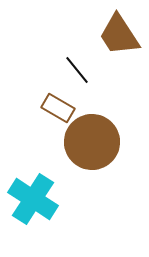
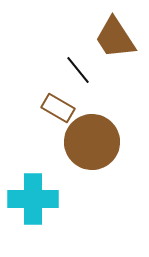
brown trapezoid: moved 4 px left, 3 px down
black line: moved 1 px right
cyan cross: rotated 33 degrees counterclockwise
